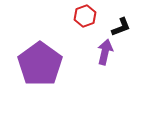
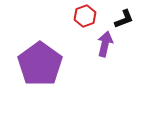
black L-shape: moved 3 px right, 8 px up
purple arrow: moved 8 px up
